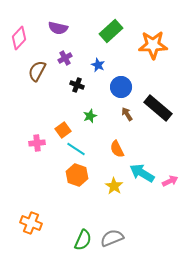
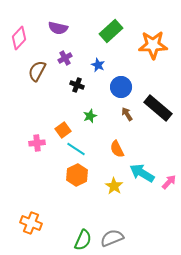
orange hexagon: rotated 15 degrees clockwise
pink arrow: moved 1 px left, 1 px down; rotated 21 degrees counterclockwise
